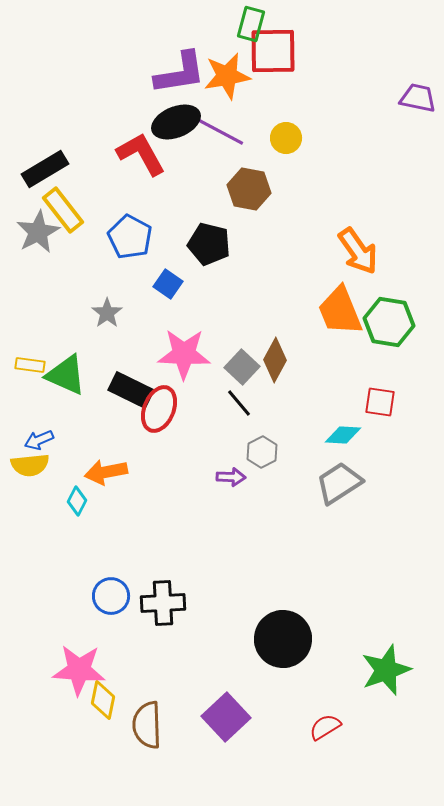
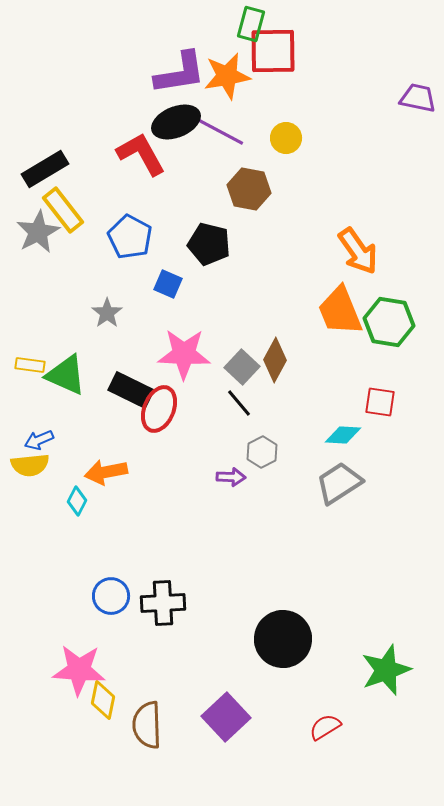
blue square at (168, 284): rotated 12 degrees counterclockwise
